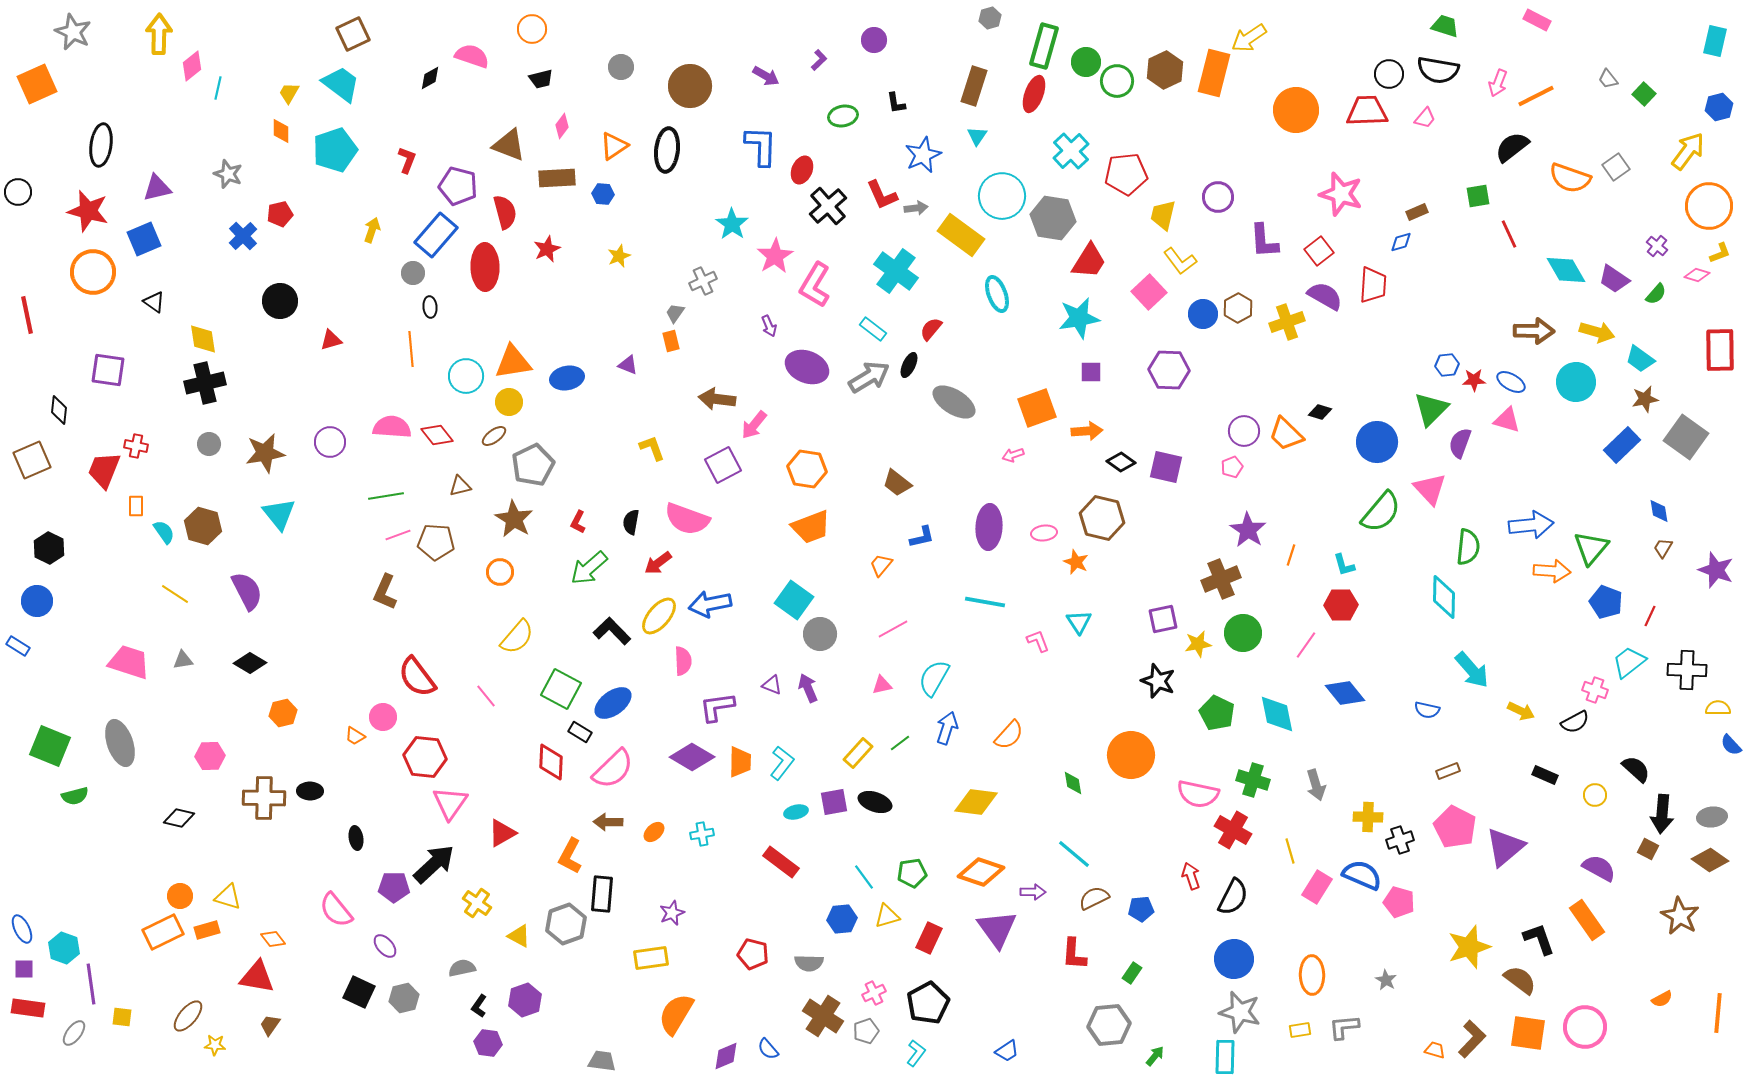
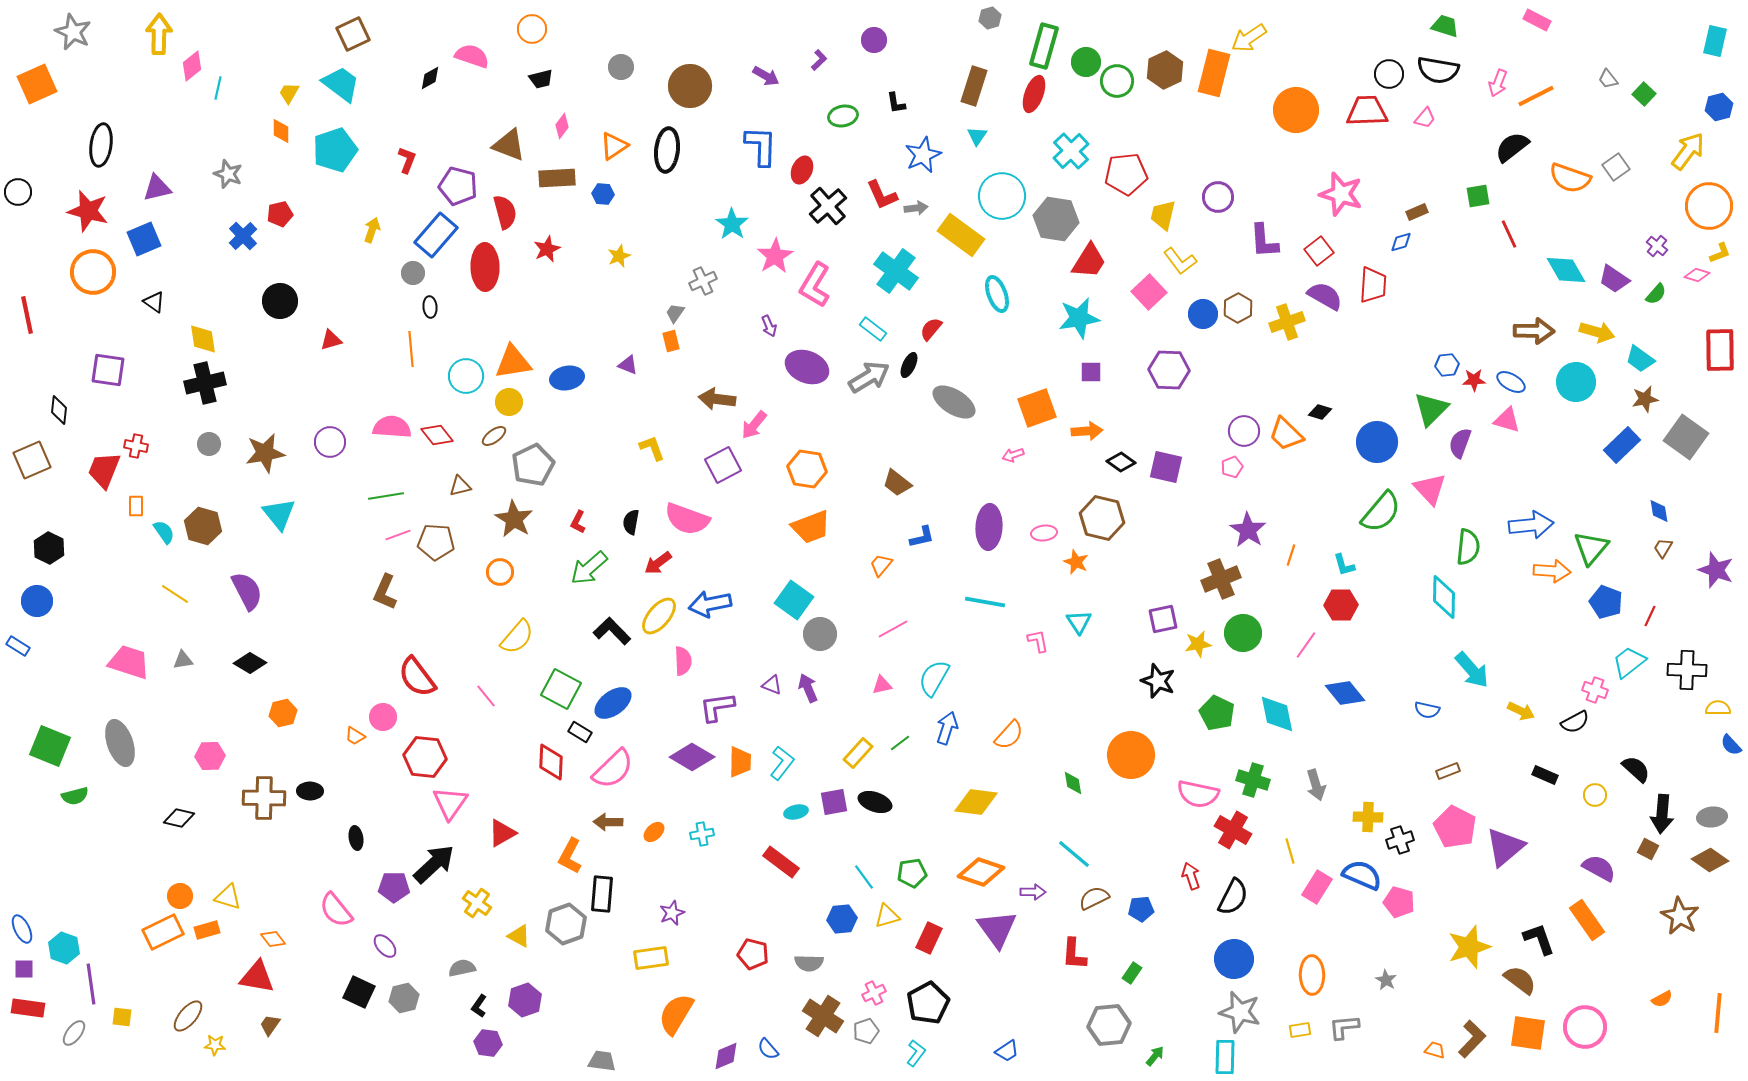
gray hexagon at (1053, 218): moved 3 px right, 1 px down
pink L-shape at (1038, 641): rotated 10 degrees clockwise
